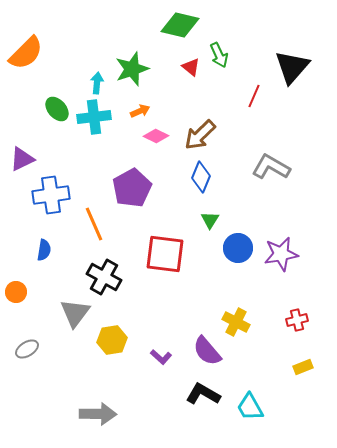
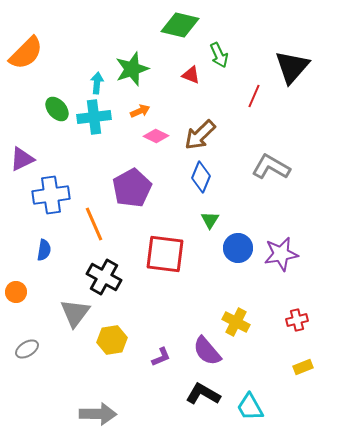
red triangle: moved 8 px down; rotated 18 degrees counterclockwise
purple L-shape: rotated 65 degrees counterclockwise
